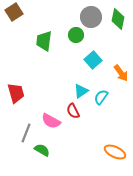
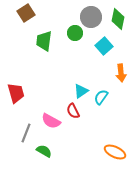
brown square: moved 12 px right, 1 px down
green circle: moved 1 px left, 2 px up
cyan square: moved 11 px right, 14 px up
orange arrow: rotated 30 degrees clockwise
green semicircle: moved 2 px right, 1 px down
